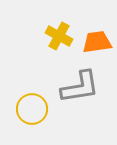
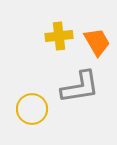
yellow cross: rotated 36 degrees counterclockwise
orange trapezoid: rotated 68 degrees clockwise
